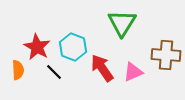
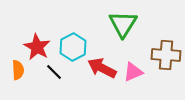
green triangle: moved 1 px right, 1 px down
cyan hexagon: rotated 12 degrees clockwise
red arrow: rotated 28 degrees counterclockwise
